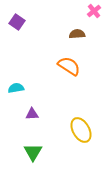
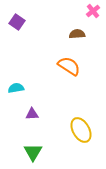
pink cross: moved 1 px left
